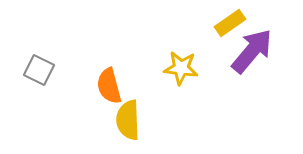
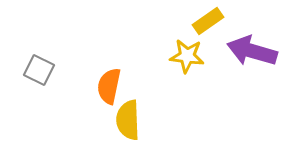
yellow rectangle: moved 22 px left, 2 px up
purple arrow: rotated 114 degrees counterclockwise
yellow star: moved 6 px right, 12 px up
orange semicircle: rotated 27 degrees clockwise
